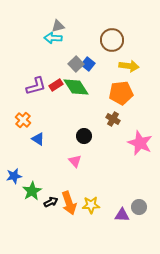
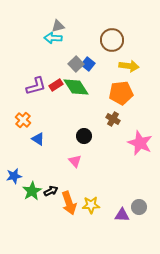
black arrow: moved 11 px up
